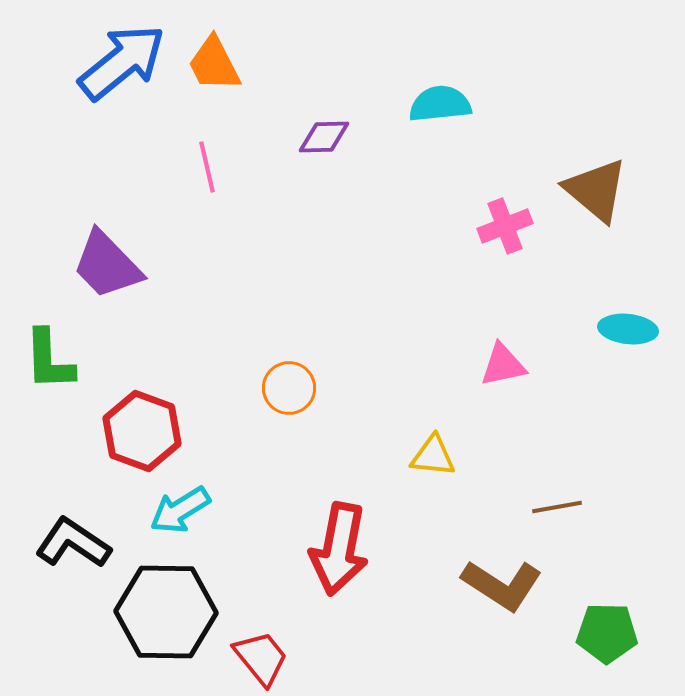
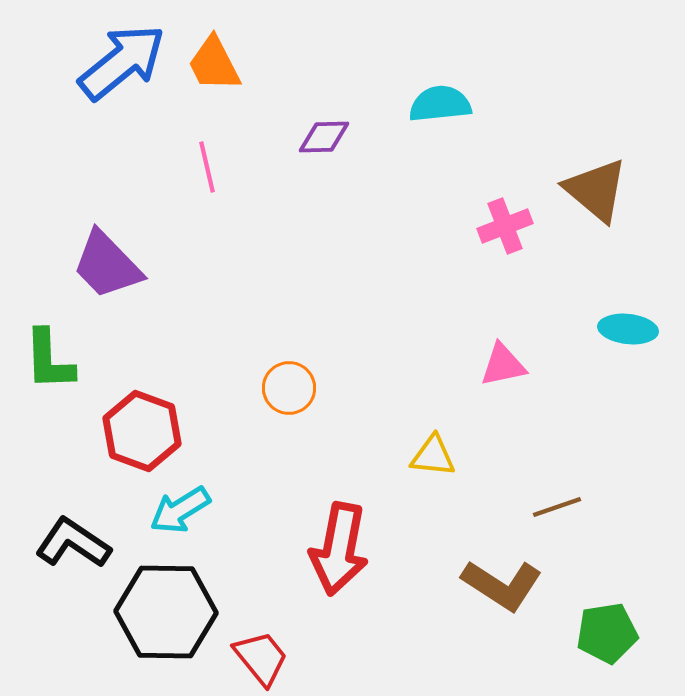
brown line: rotated 9 degrees counterclockwise
green pentagon: rotated 10 degrees counterclockwise
